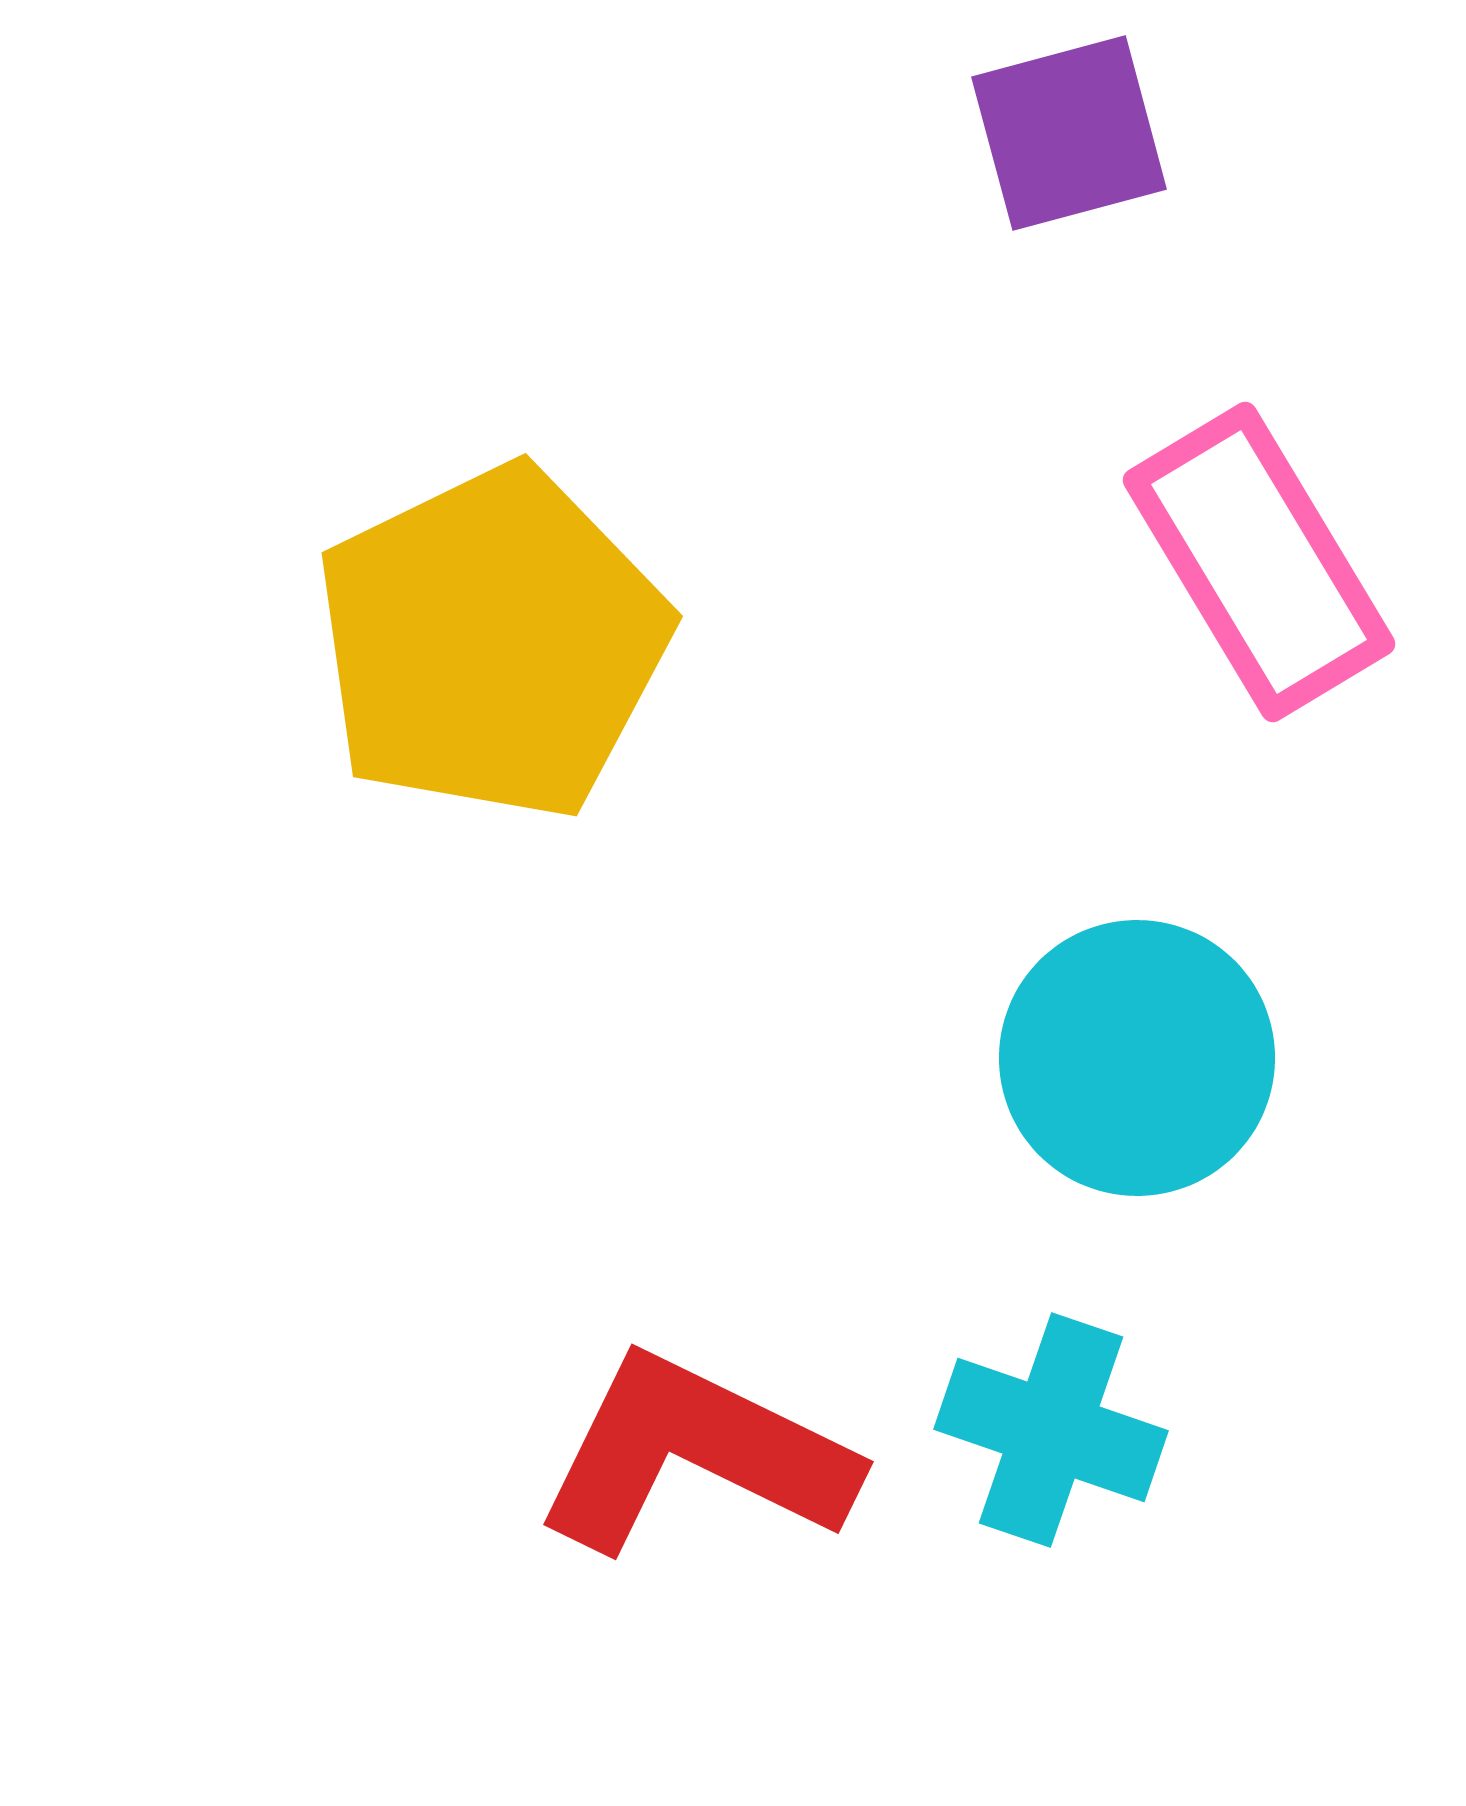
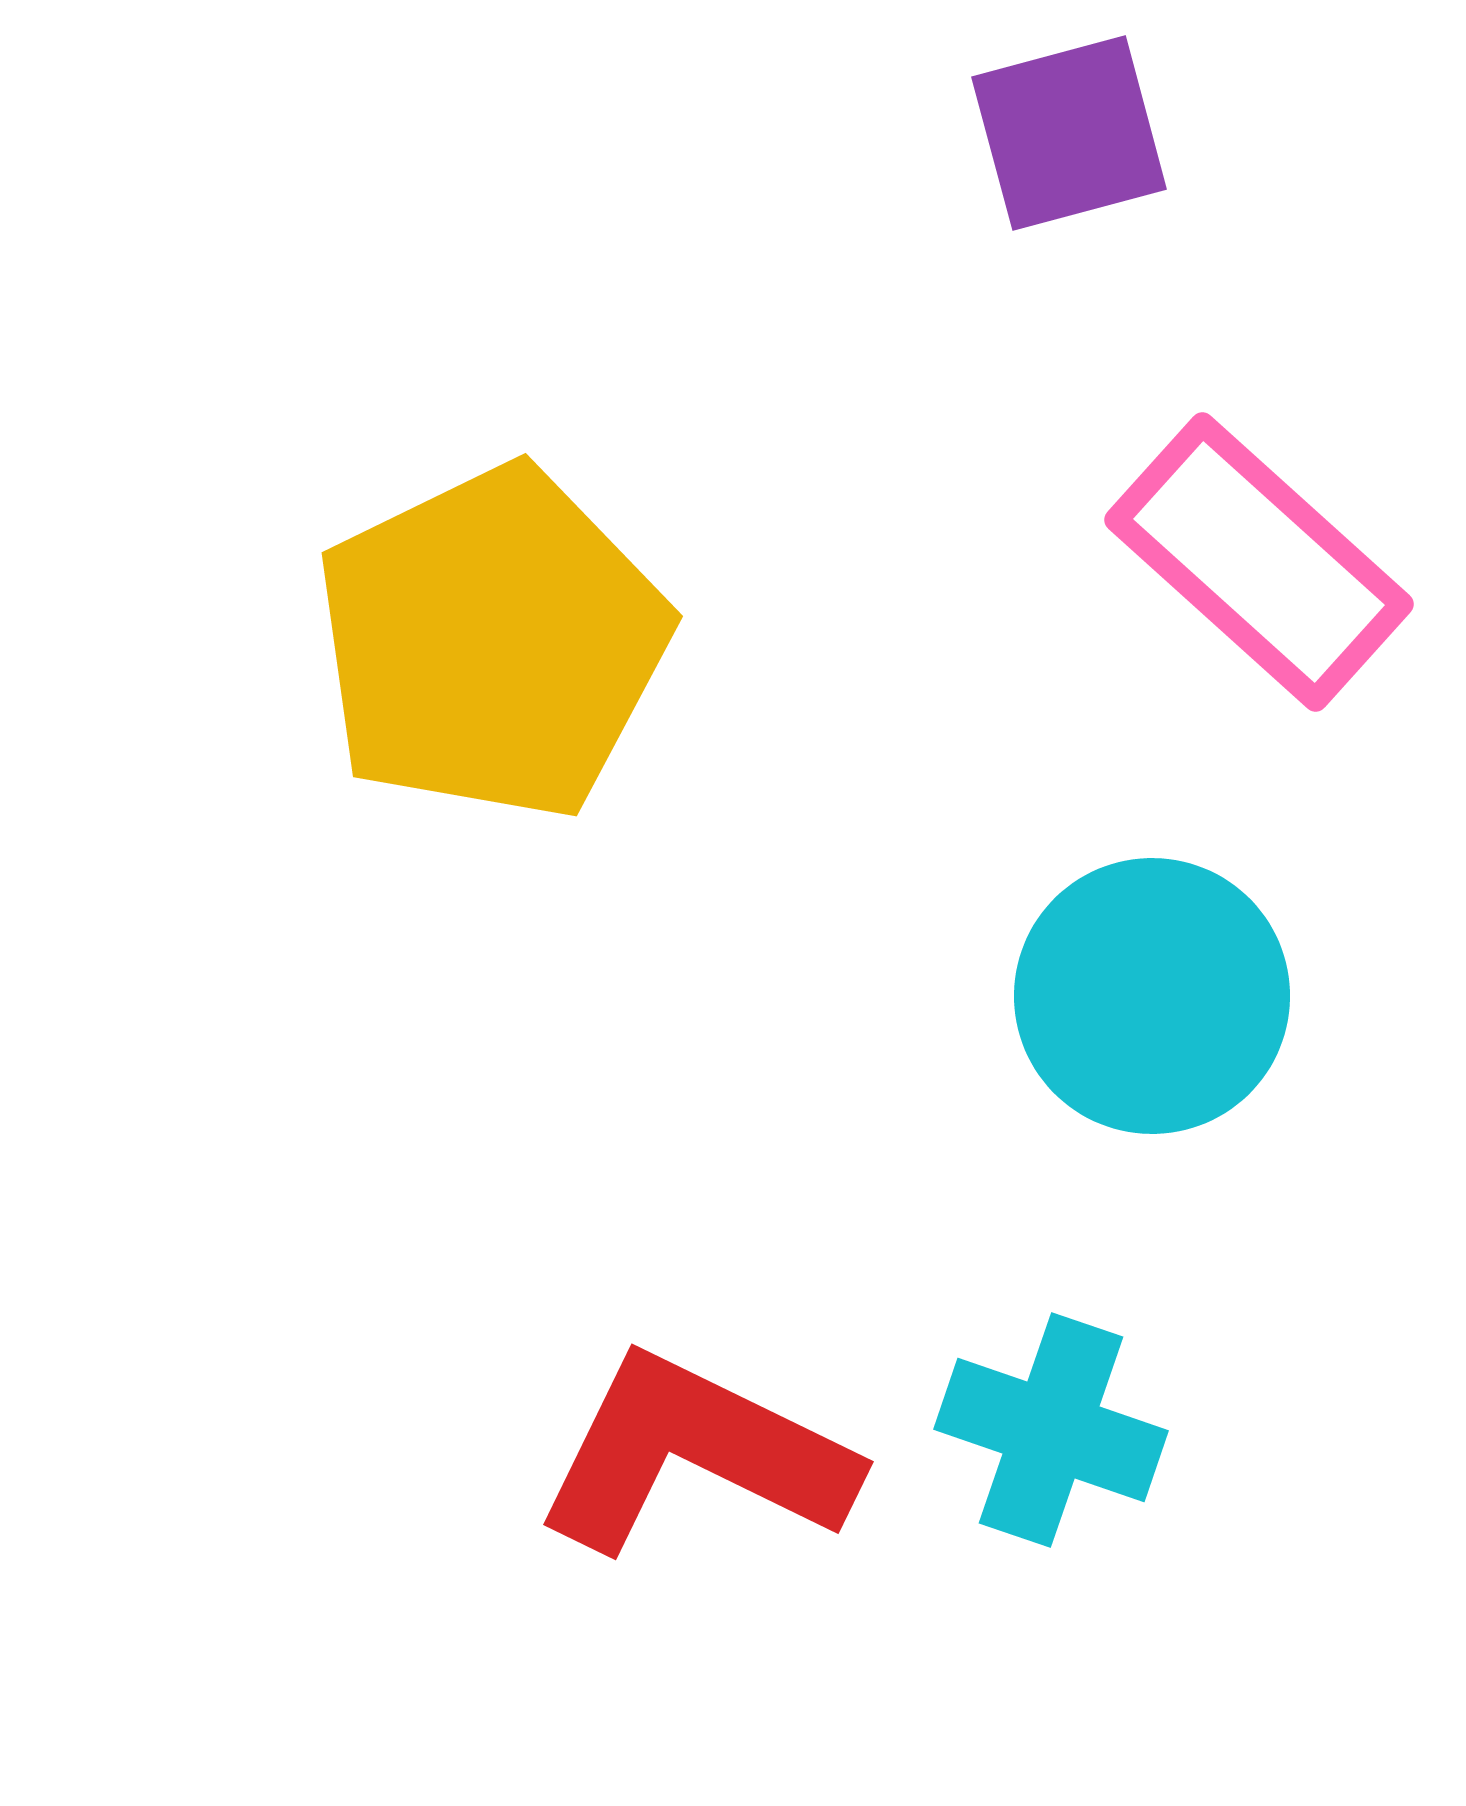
pink rectangle: rotated 17 degrees counterclockwise
cyan circle: moved 15 px right, 62 px up
